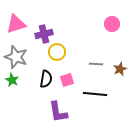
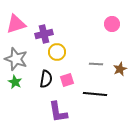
gray star: moved 2 px down
green star: moved 3 px right, 2 px down
